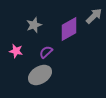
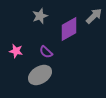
gray star: moved 6 px right, 9 px up
purple semicircle: rotated 96 degrees counterclockwise
